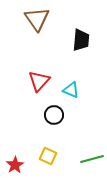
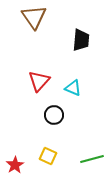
brown triangle: moved 3 px left, 2 px up
cyan triangle: moved 2 px right, 2 px up
